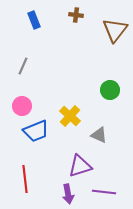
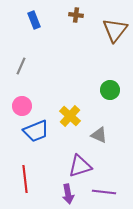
gray line: moved 2 px left
